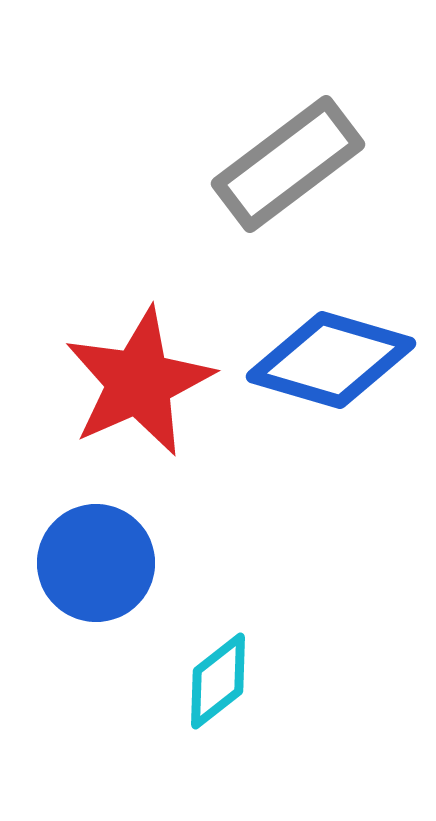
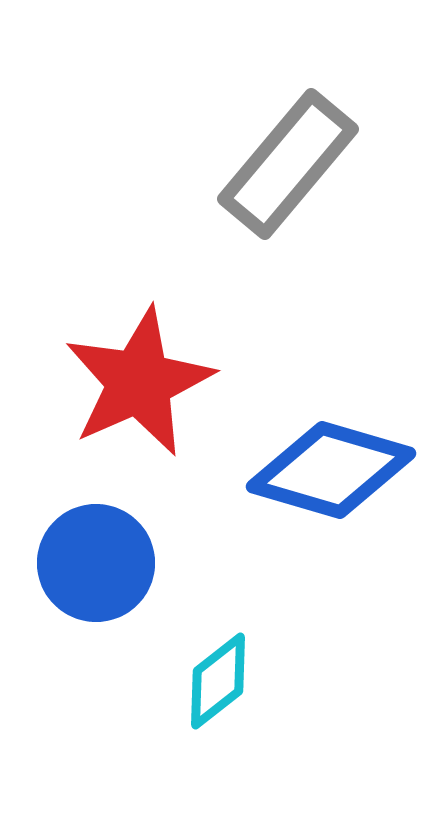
gray rectangle: rotated 13 degrees counterclockwise
blue diamond: moved 110 px down
